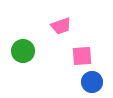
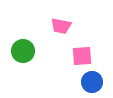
pink trapezoid: rotated 30 degrees clockwise
